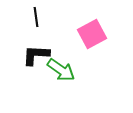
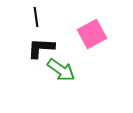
black L-shape: moved 5 px right, 7 px up
